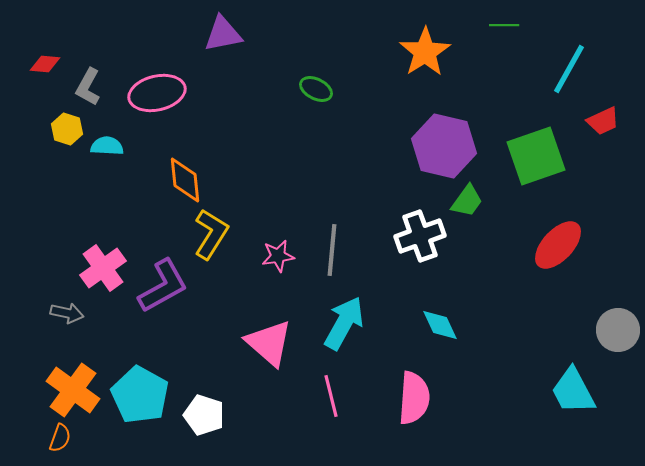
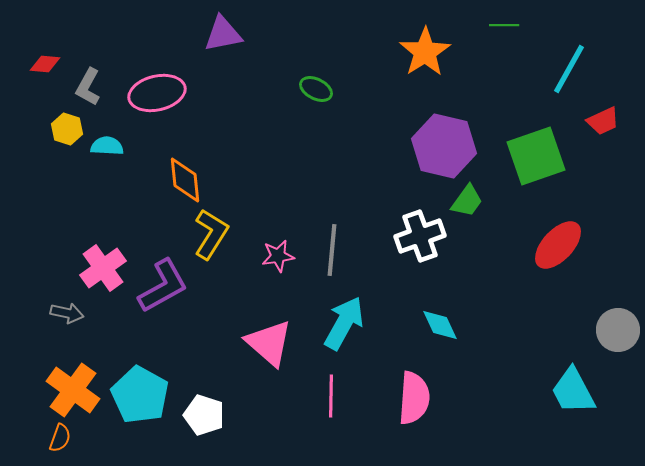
pink line: rotated 15 degrees clockwise
